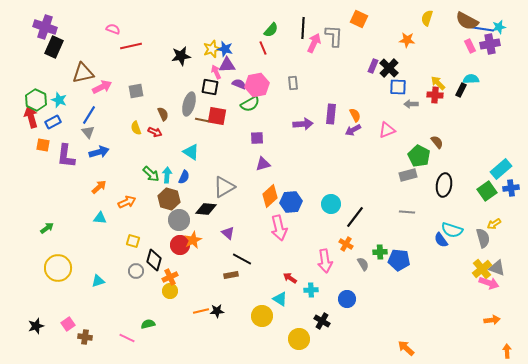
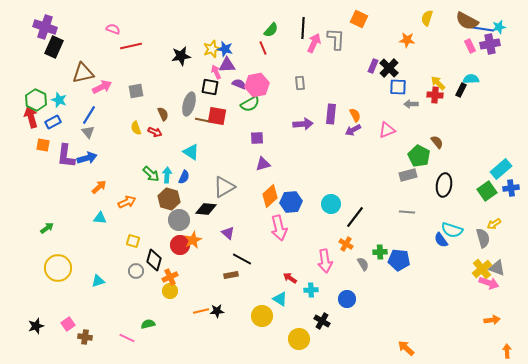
gray L-shape at (334, 36): moved 2 px right, 3 px down
gray rectangle at (293, 83): moved 7 px right
blue arrow at (99, 152): moved 12 px left, 6 px down
